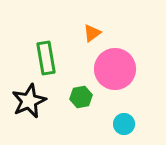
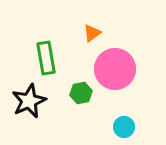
green hexagon: moved 4 px up
cyan circle: moved 3 px down
